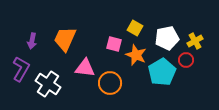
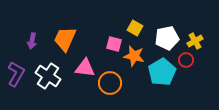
orange star: moved 2 px left, 1 px down; rotated 10 degrees counterclockwise
purple L-shape: moved 5 px left, 5 px down
white cross: moved 8 px up
